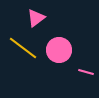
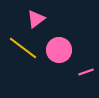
pink triangle: moved 1 px down
pink line: rotated 35 degrees counterclockwise
